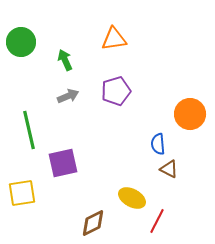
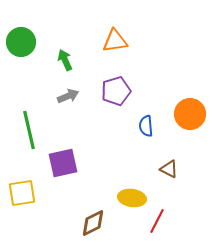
orange triangle: moved 1 px right, 2 px down
blue semicircle: moved 12 px left, 18 px up
yellow ellipse: rotated 20 degrees counterclockwise
